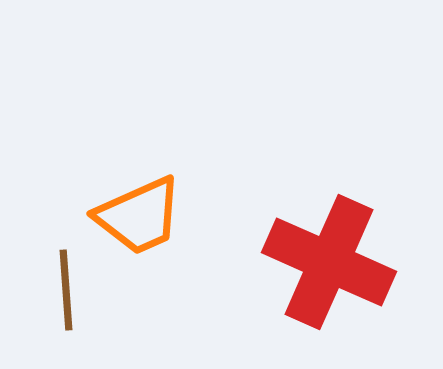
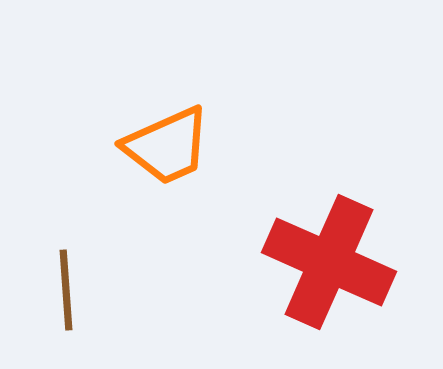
orange trapezoid: moved 28 px right, 70 px up
